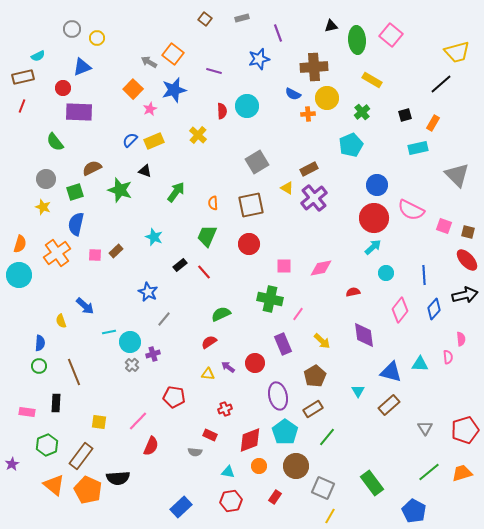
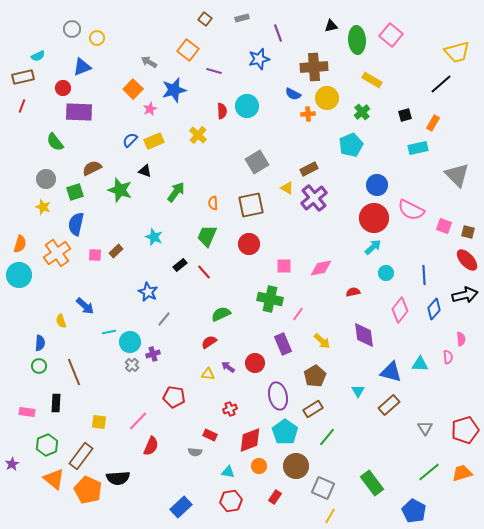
orange square at (173, 54): moved 15 px right, 4 px up
red cross at (225, 409): moved 5 px right
orange triangle at (54, 485): moved 6 px up
